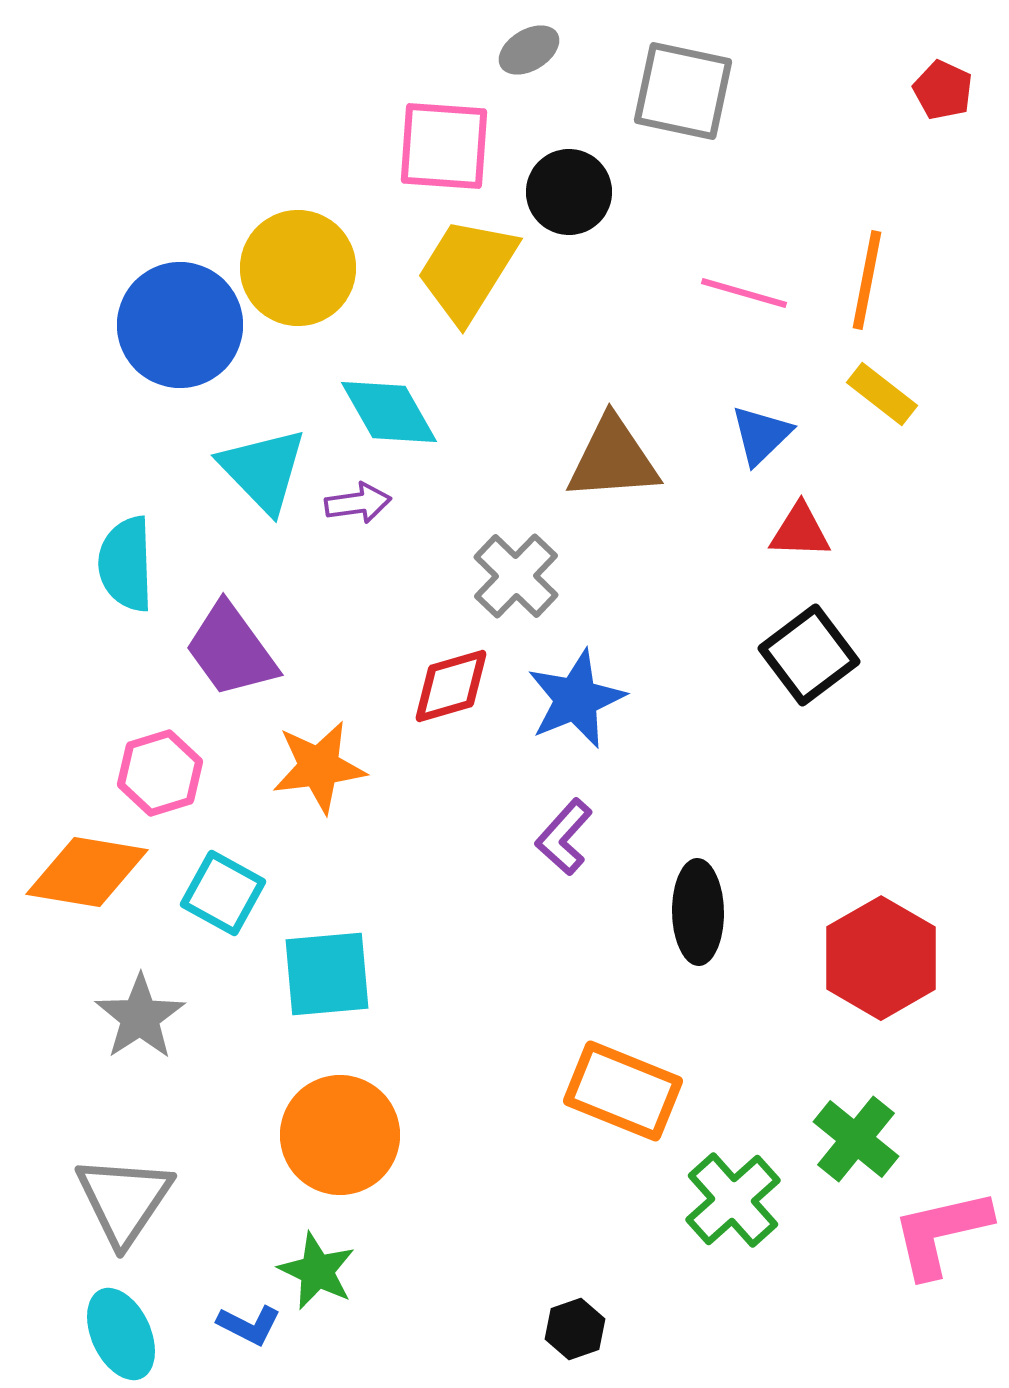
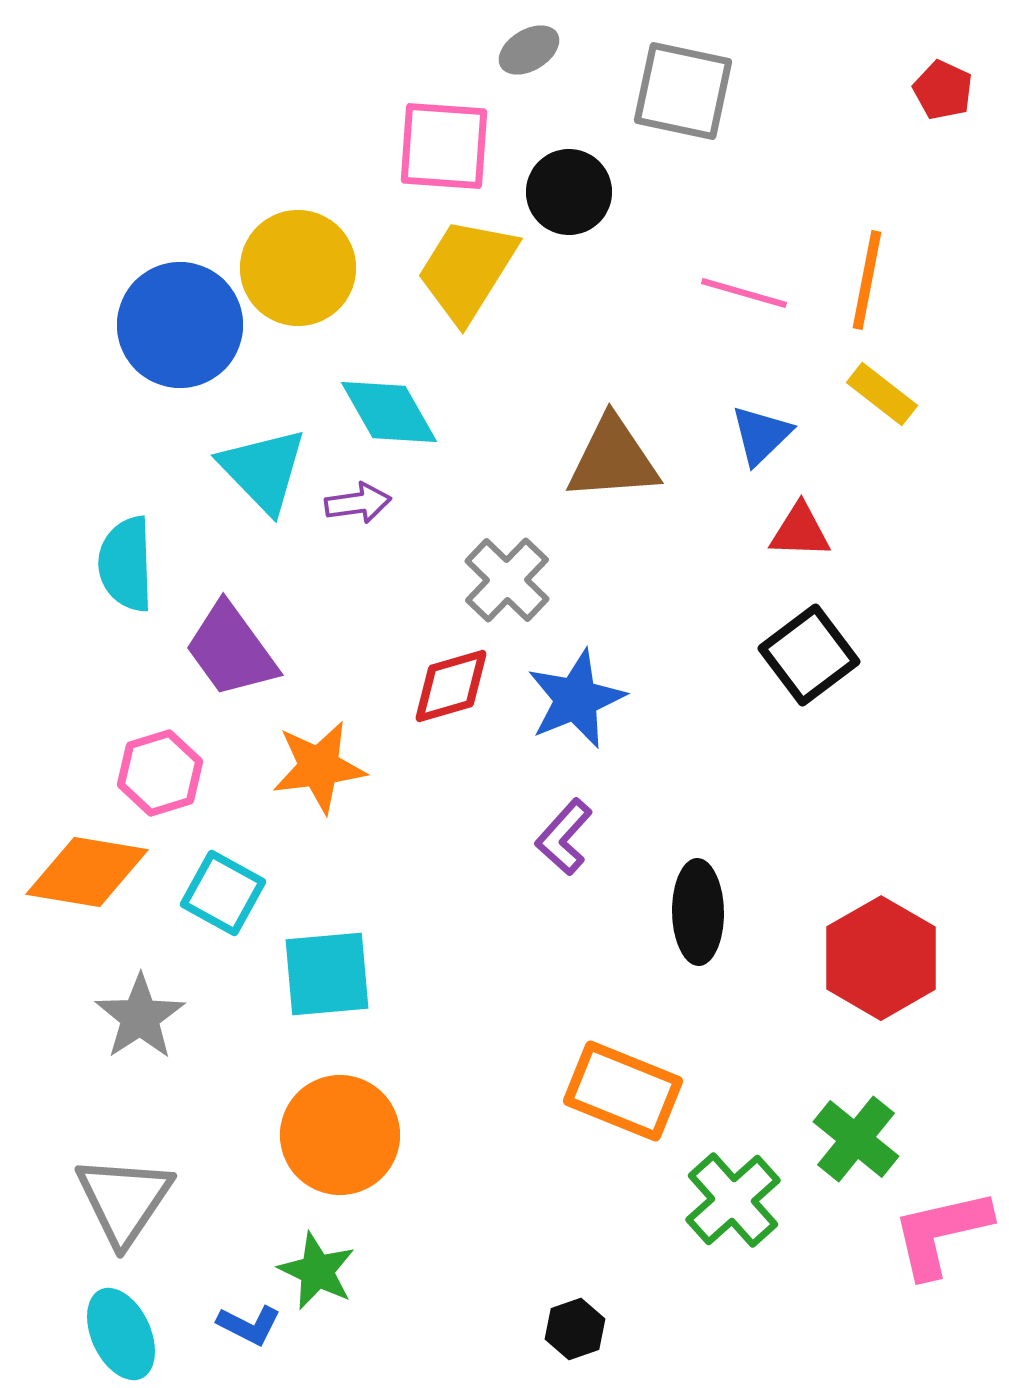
gray cross at (516, 576): moved 9 px left, 4 px down
